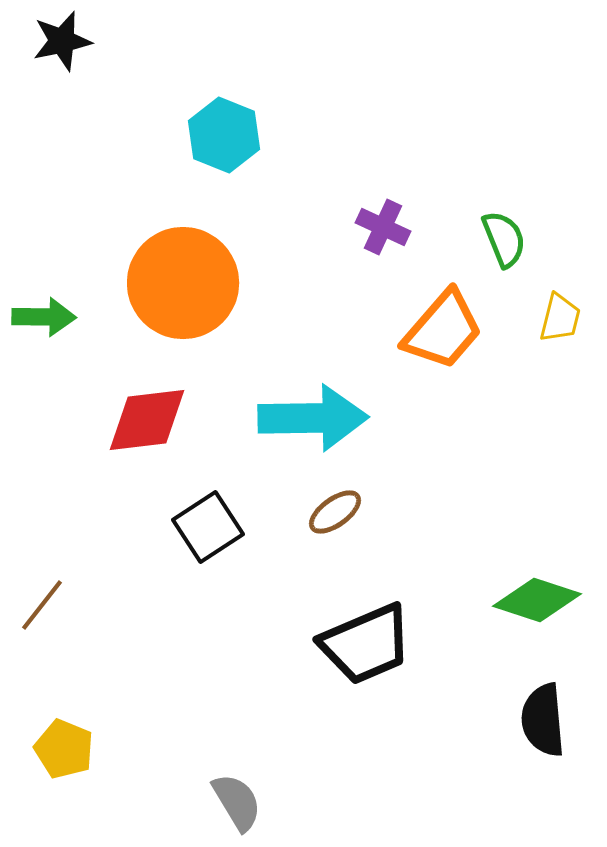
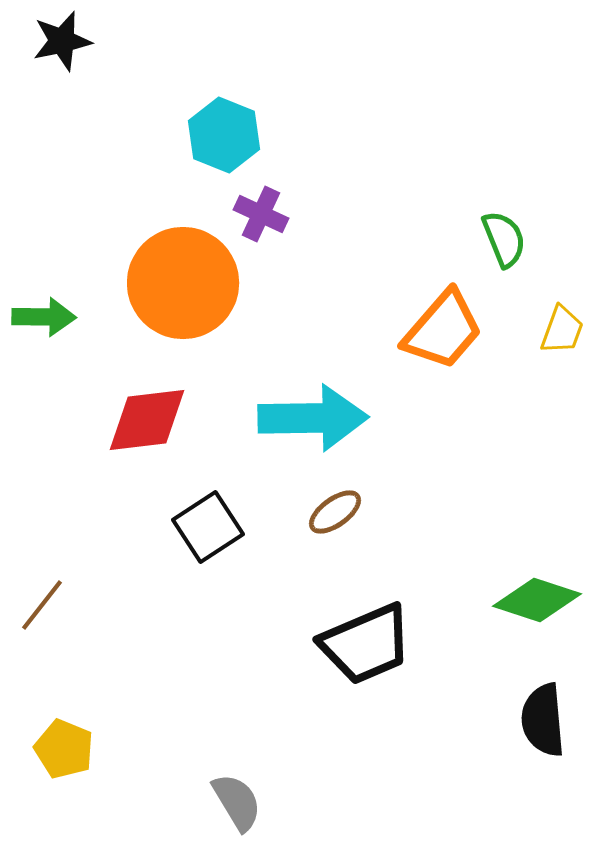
purple cross: moved 122 px left, 13 px up
yellow trapezoid: moved 2 px right, 12 px down; rotated 6 degrees clockwise
